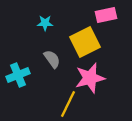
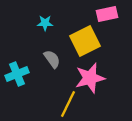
pink rectangle: moved 1 px right, 1 px up
yellow square: moved 1 px up
cyan cross: moved 1 px left, 1 px up
